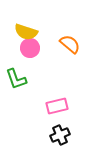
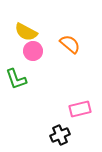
yellow semicircle: rotated 10 degrees clockwise
pink circle: moved 3 px right, 3 px down
pink rectangle: moved 23 px right, 3 px down
